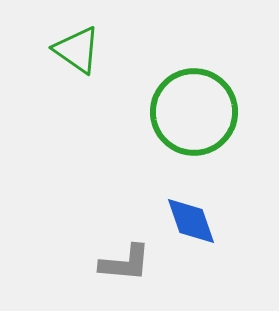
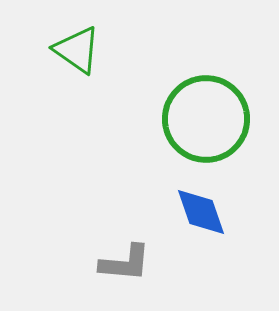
green circle: moved 12 px right, 7 px down
blue diamond: moved 10 px right, 9 px up
